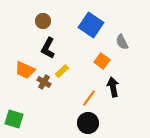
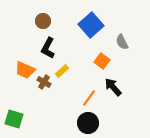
blue square: rotated 15 degrees clockwise
black arrow: rotated 30 degrees counterclockwise
